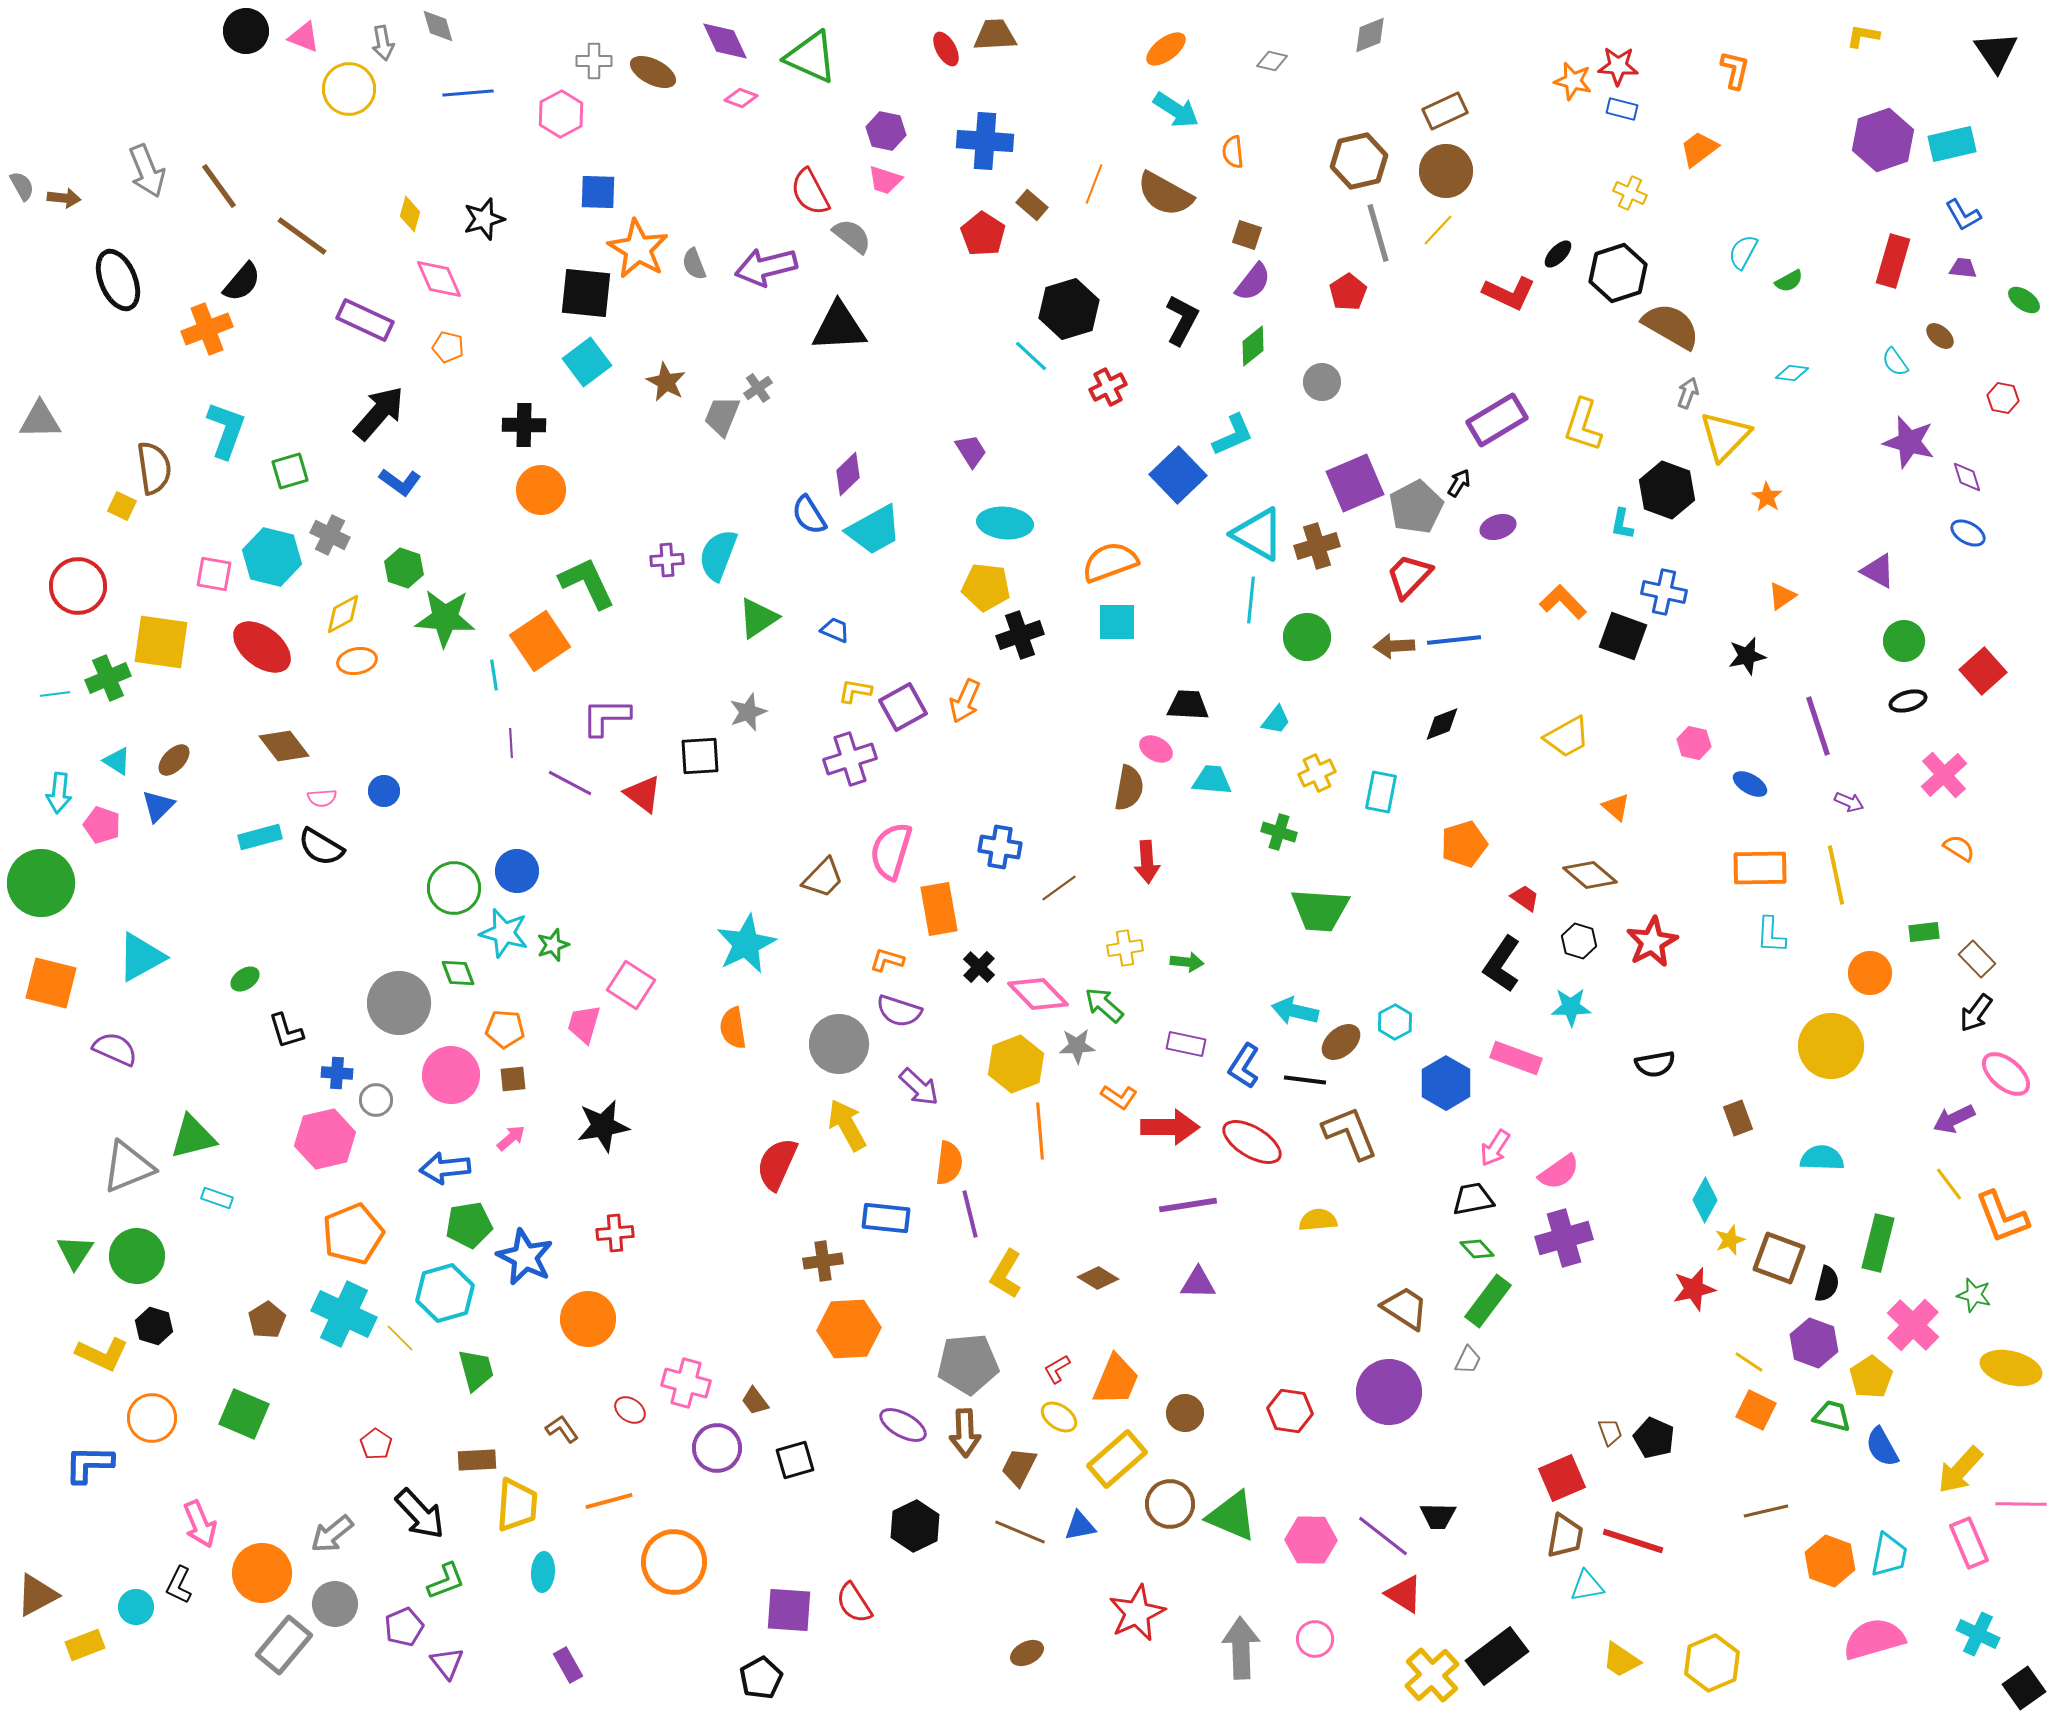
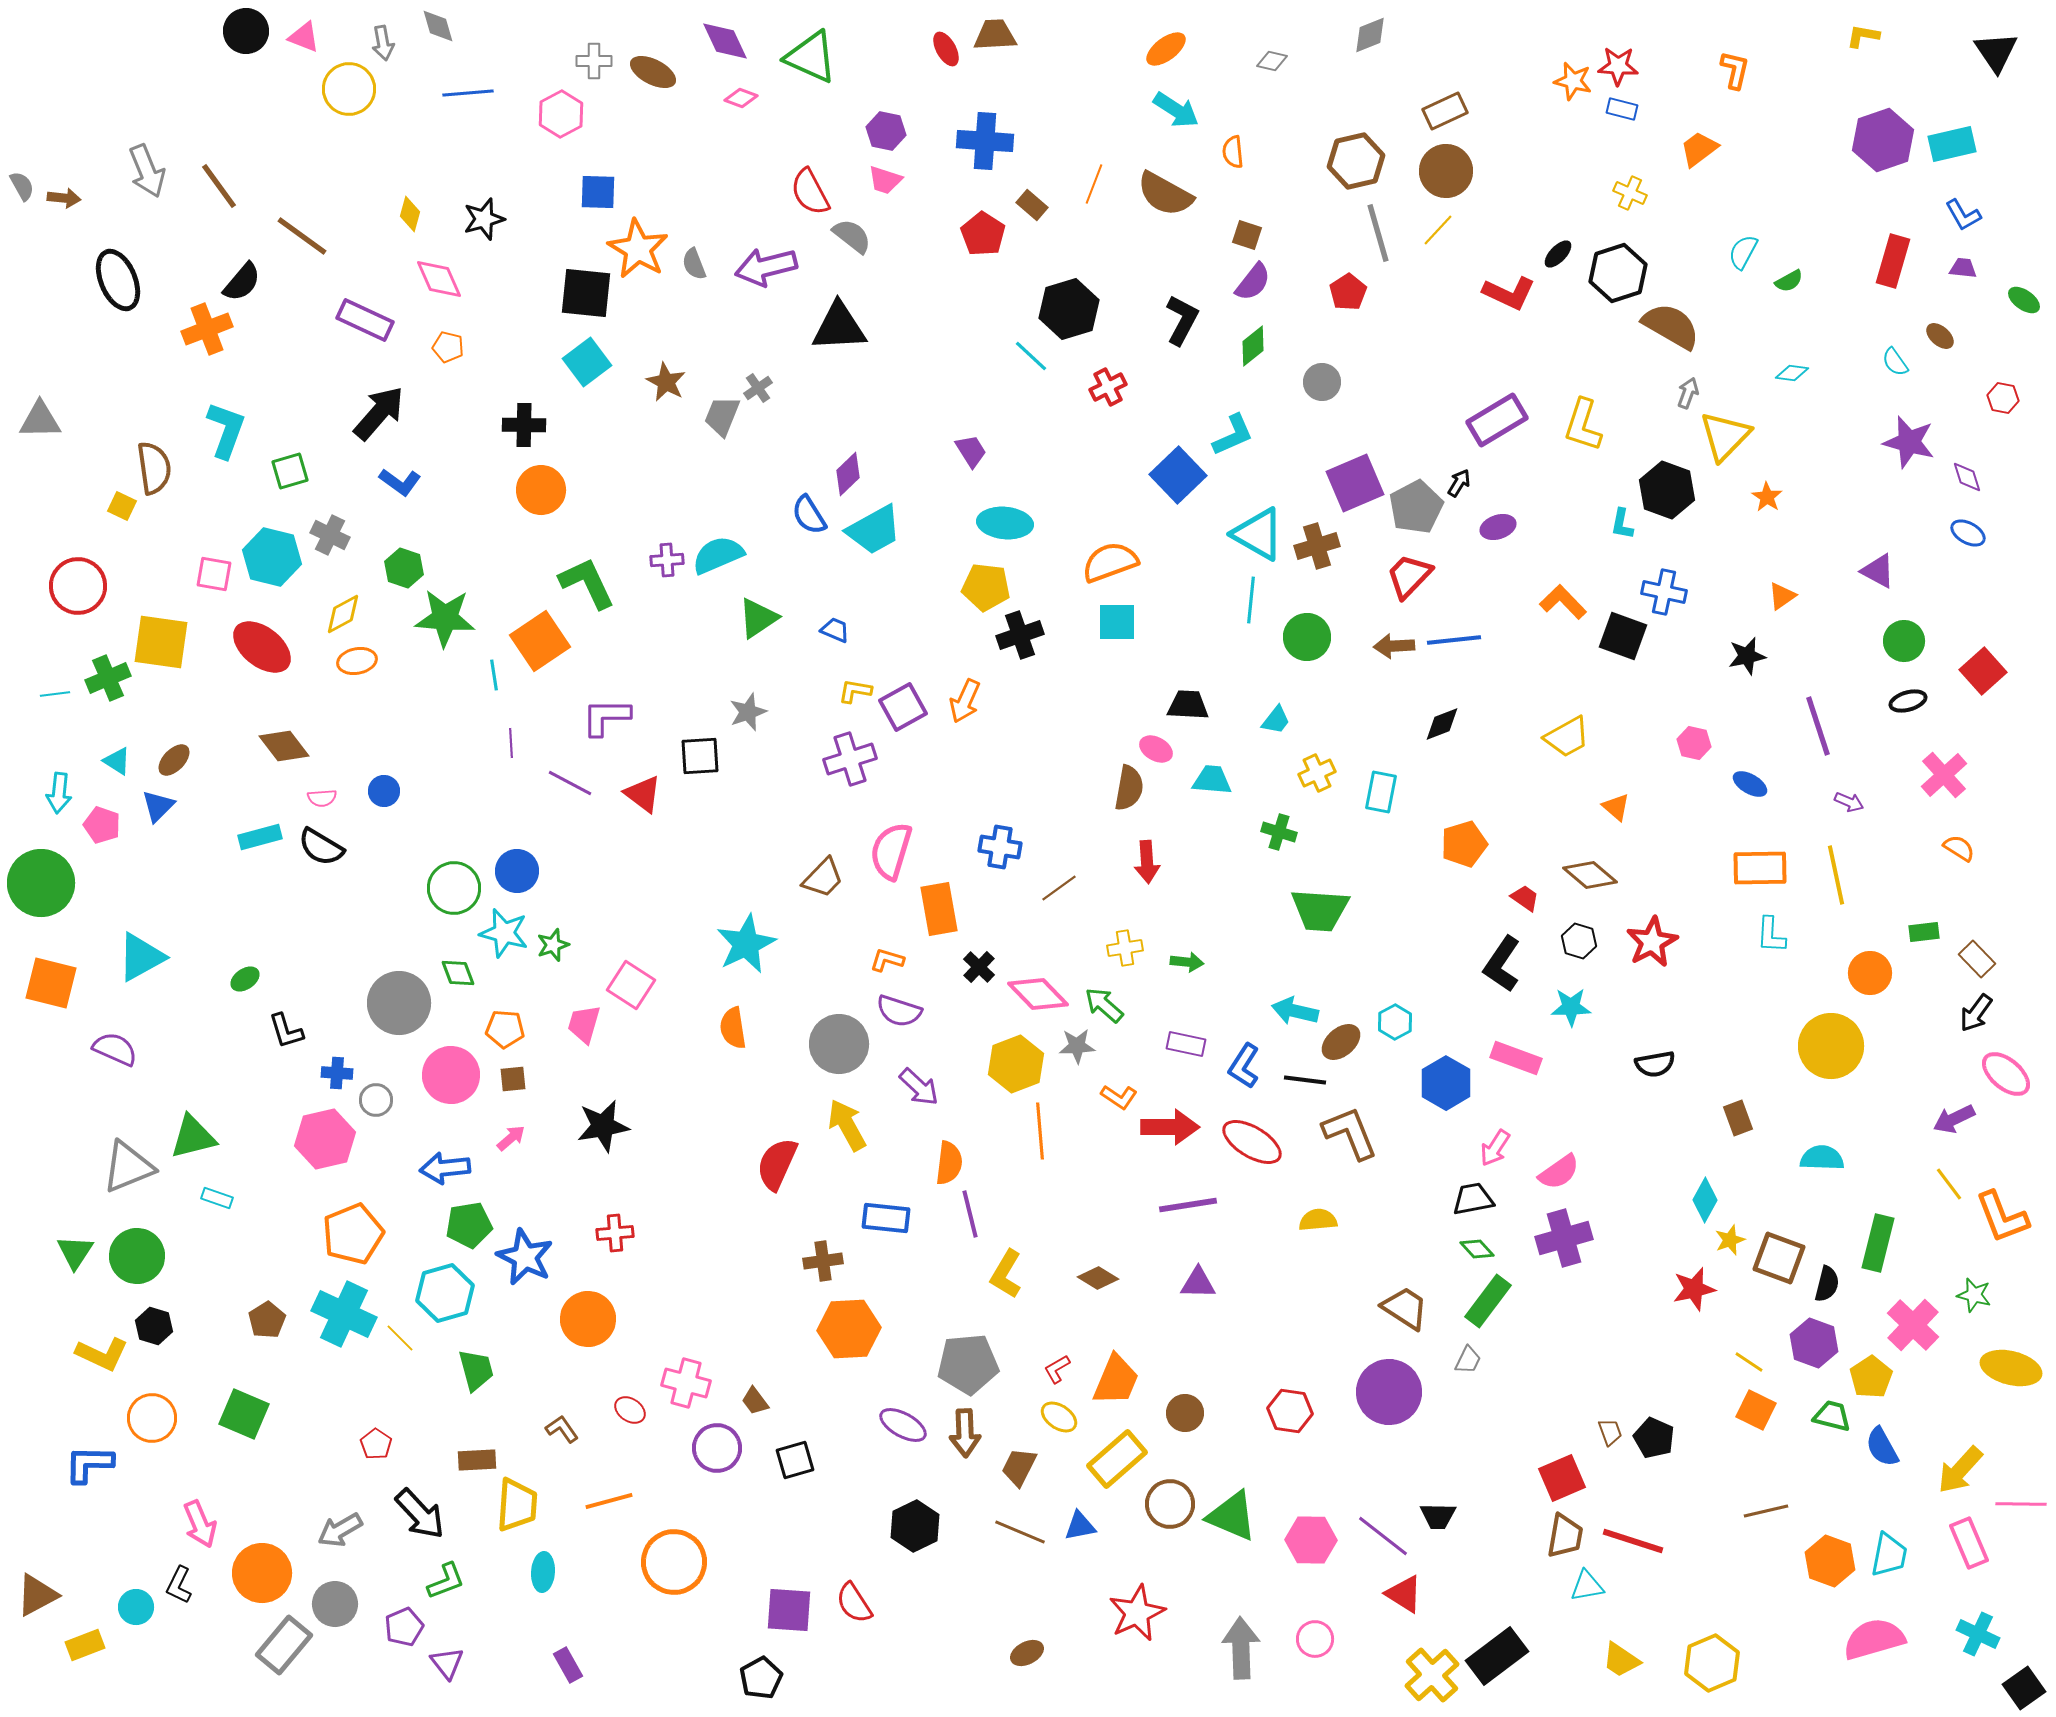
brown hexagon at (1359, 161): moved 3 px left
cyan semicircle at (718, 555): rotated 46 degrees clockwise
gray arrow at (332, 1534): moved 8 px right, 4 px up; rotated 9 degrees clockwise
